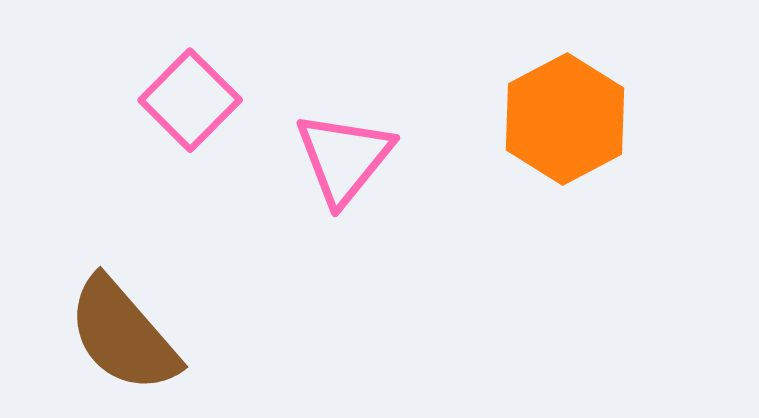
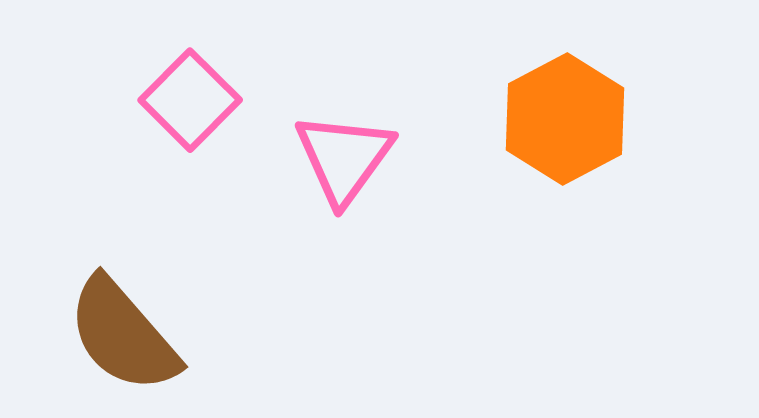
pink triangle: rotated 3 degrees counterclockwise
